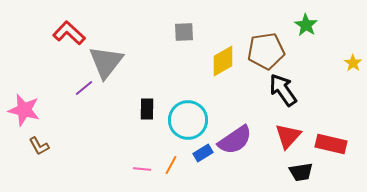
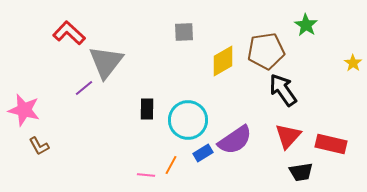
pink line: moved 4 px right, 6 px down
